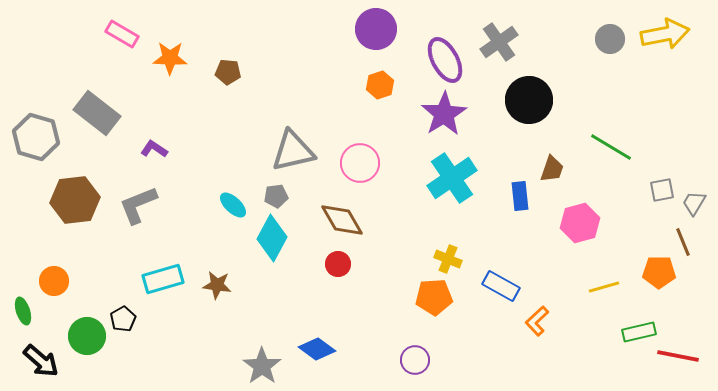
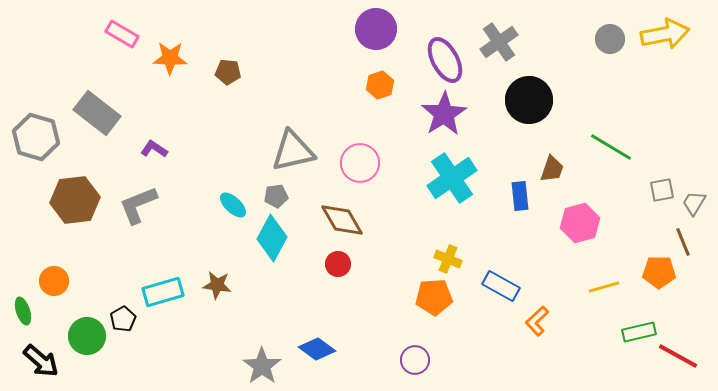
cyan rectangle at (163, 279): moved 13 px down
red line at (678, 356): rotated 18 degrees clockwise
